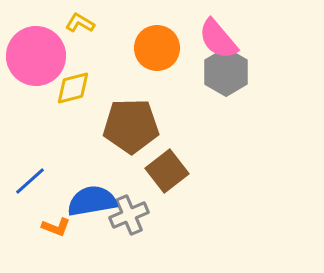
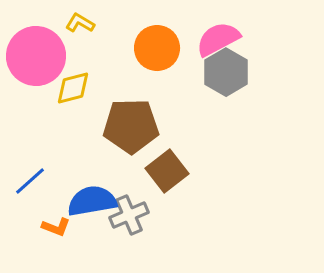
pink semicircle: rotated 102 degrees clockwise
